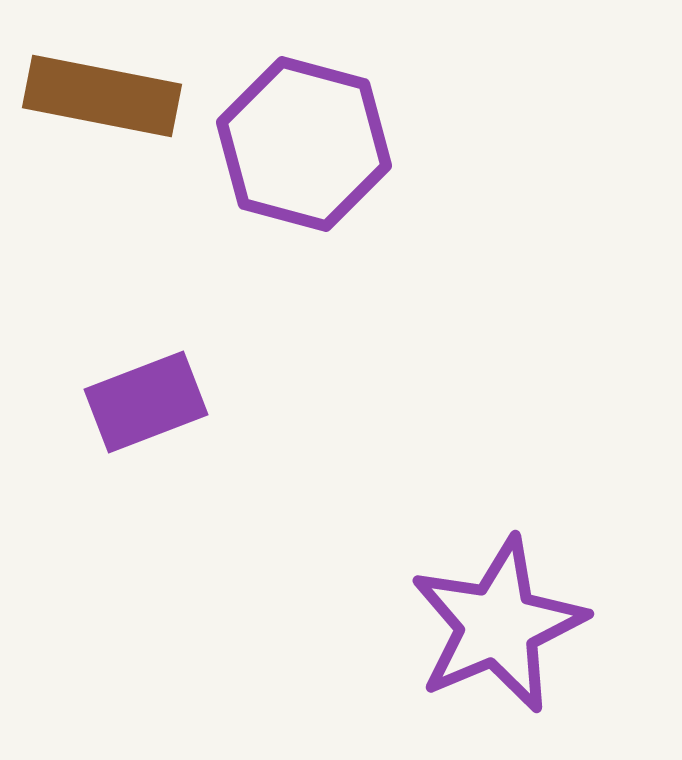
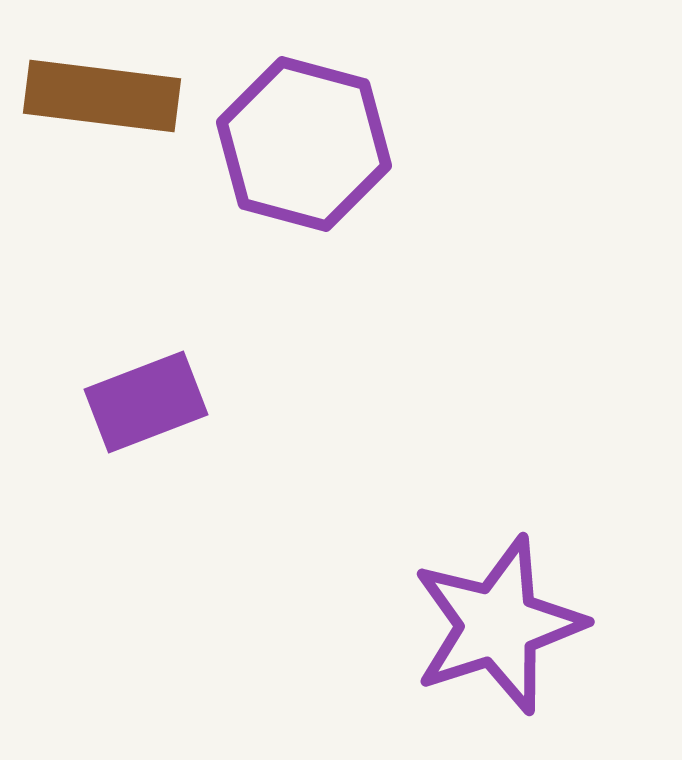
brown rectangle: rotated 4 degrees counterclockwise
purple star: rotated 5 degrees clockwise
